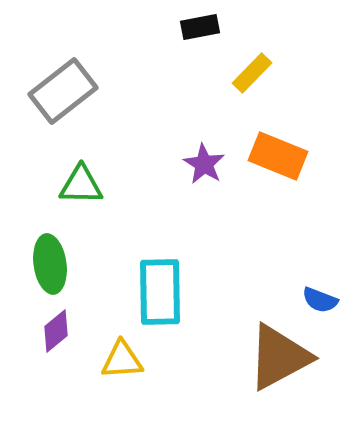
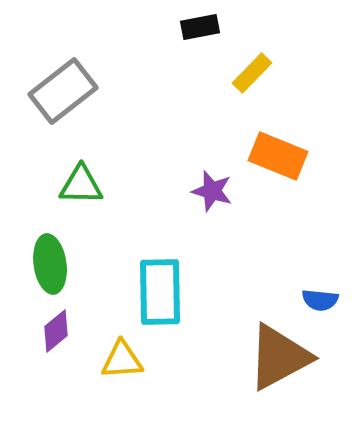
purple star: moved 8 px right, 27 px down; rotated 15 degrees counterclockwise
blue semicircle: rotated 15 degrees counterclockwise
